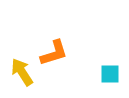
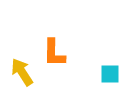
orange L-shape: rotated 108 degrees clockwise
